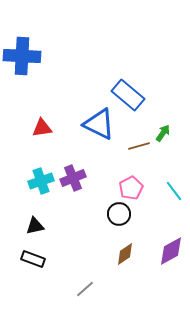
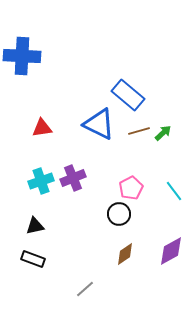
green arrow: rotated 12 degrees clockwise
brown line: moved 15 px up
